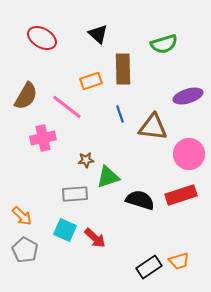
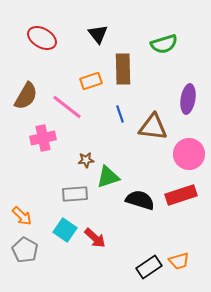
black triangle: rotated 10 degrees clockwise
purple ellipse: moved 3 px down; rotated 64 degrees counterclockwise
cyan square: rotated 10 degrees clockwise
